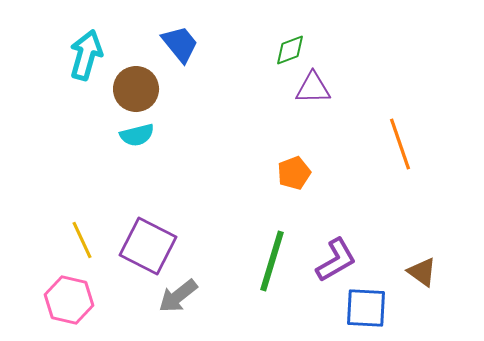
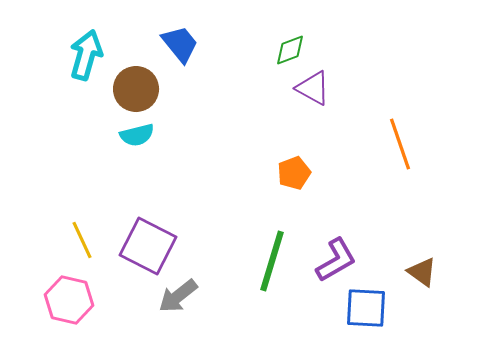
purple triangle: rotated 30 degrees clockwise
